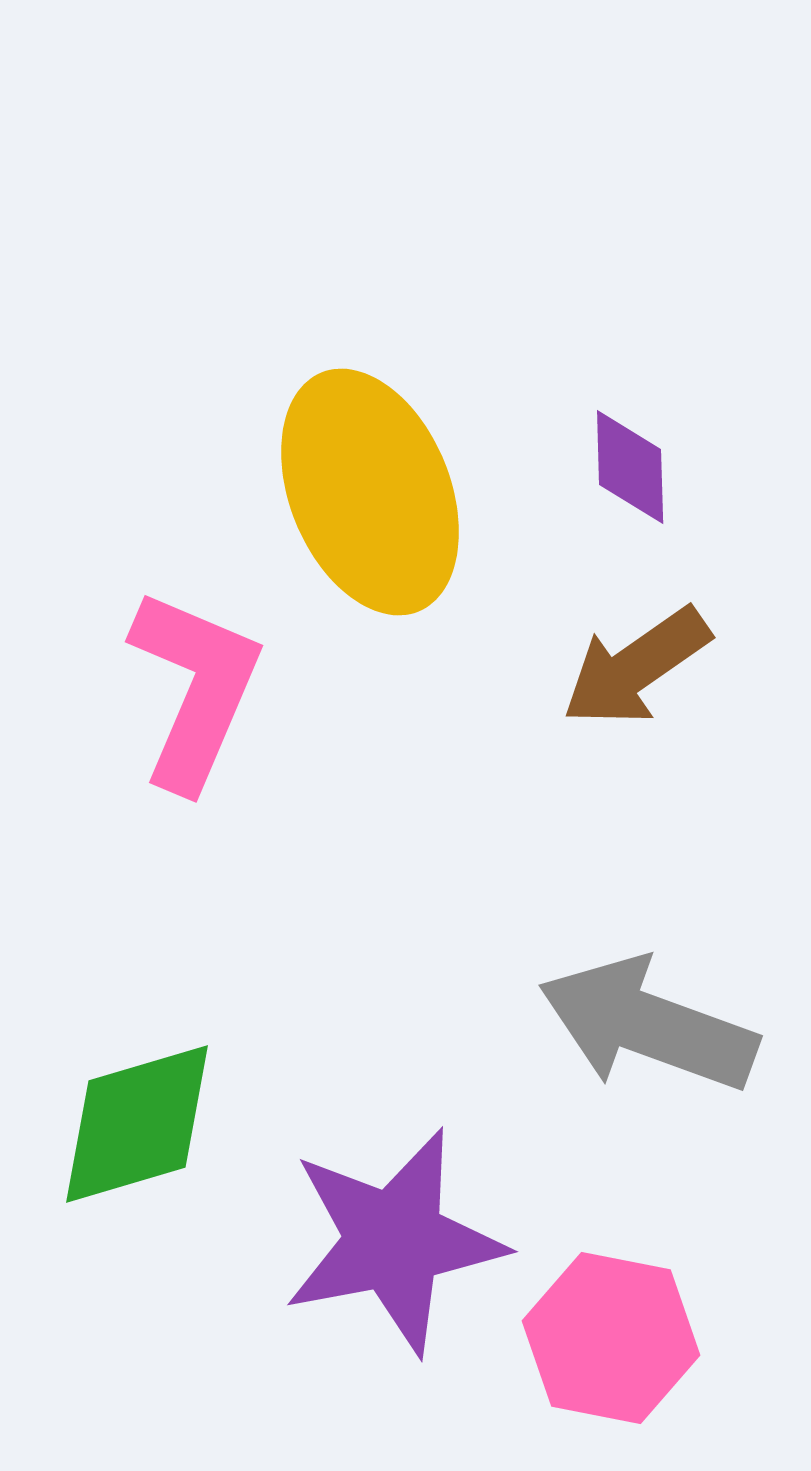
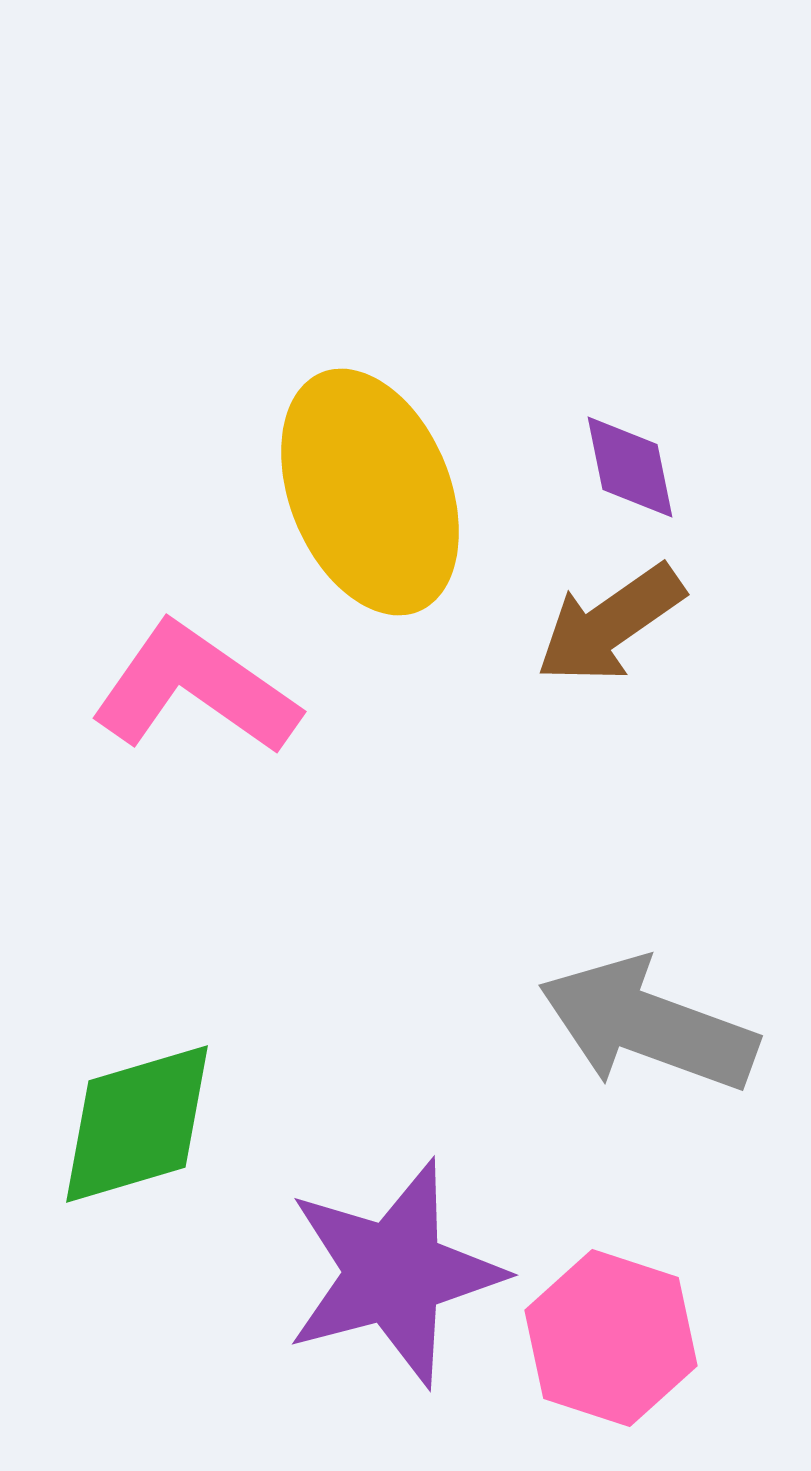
purple diamond: rotated 10 degrees counterclockwise
brown arrow: moved 26 px left, 43 px up
pink L-shape: rotated 78 degrees counterclockwise
purple star: moved 32 px down; rotated 4 degrees counterclockwise
pink hexagon: rotated 7 degrees clockwise
